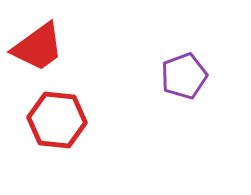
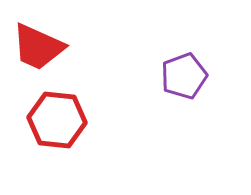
red trapezoid: rotated 60 degrees clockwise
